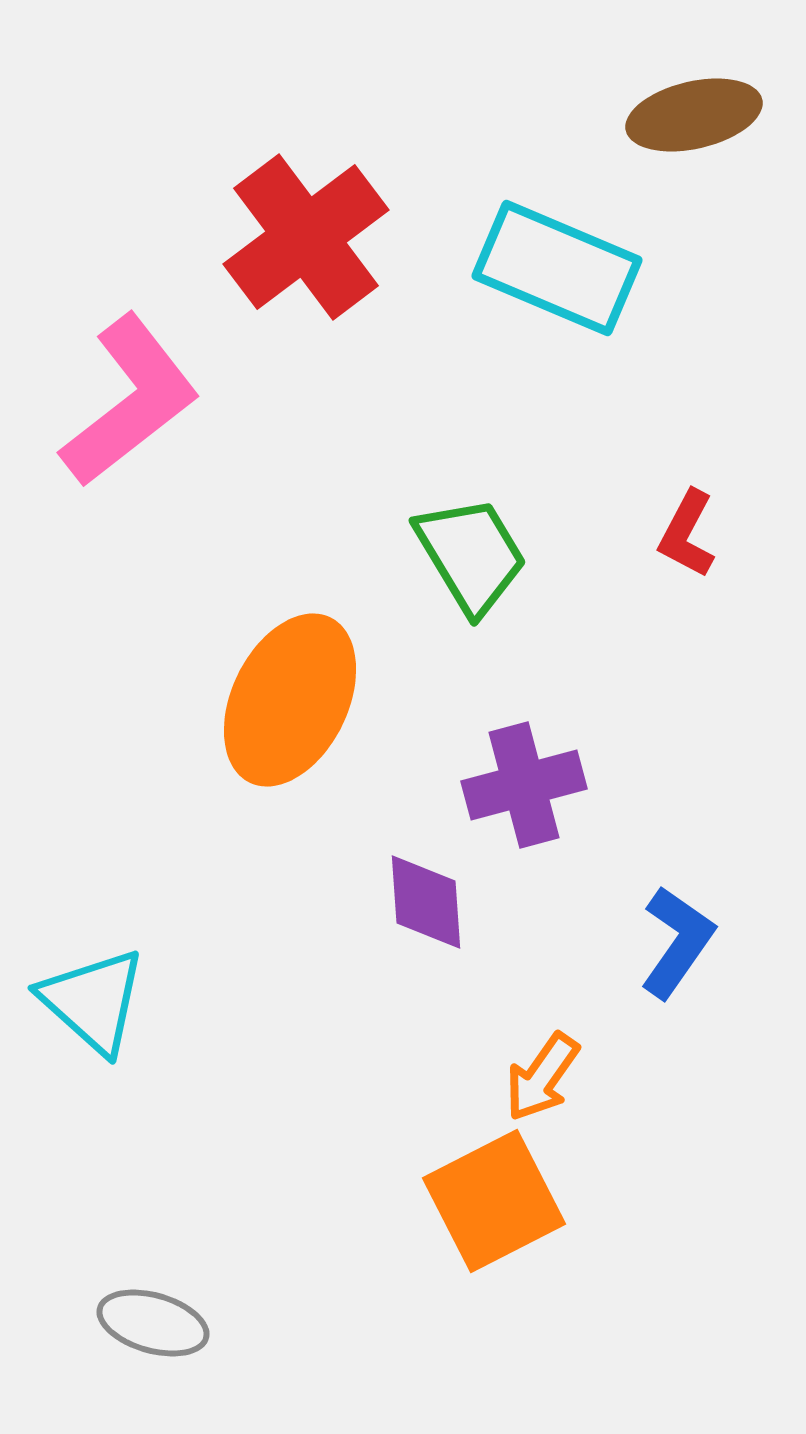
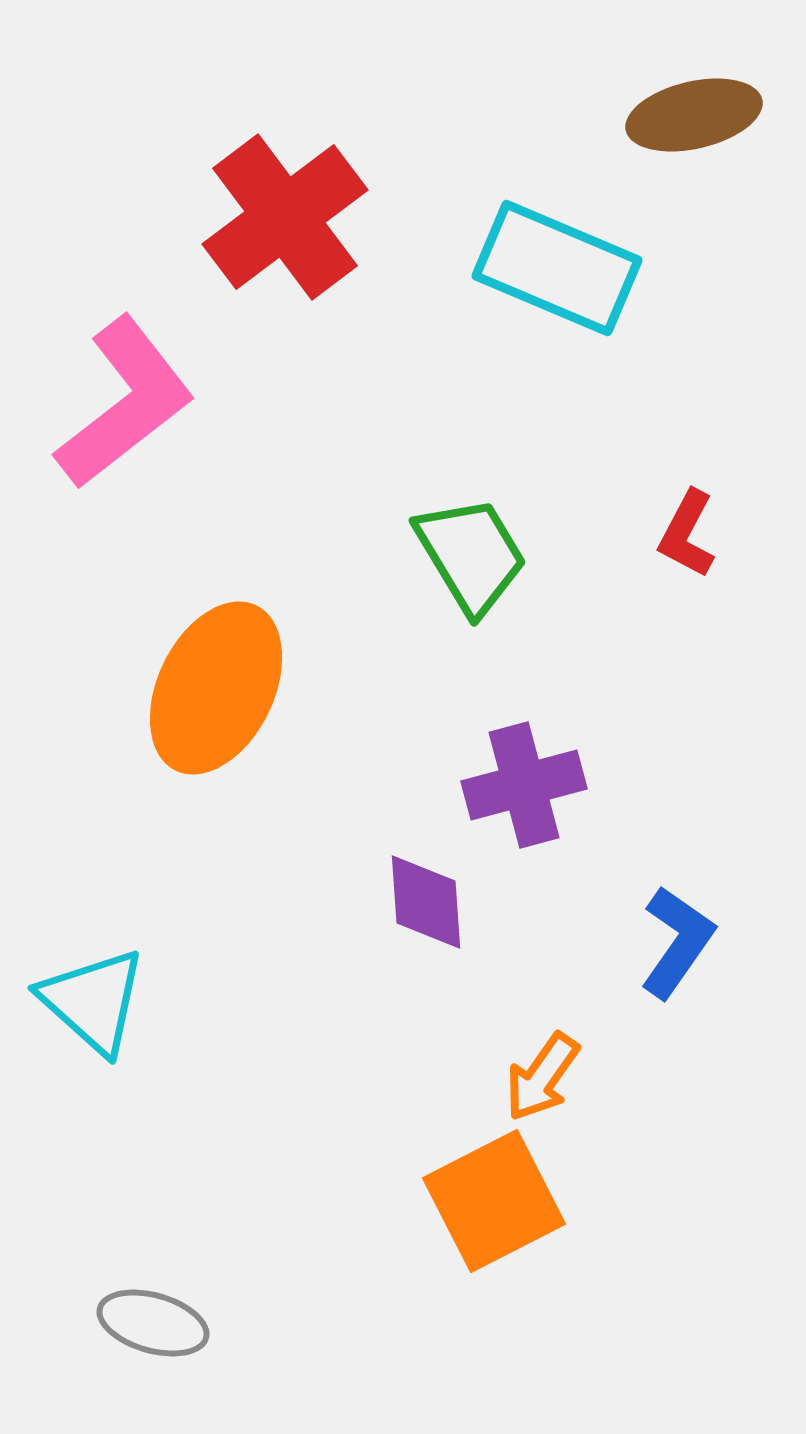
red cross: moved 21 px left, 20 px up
pink L-shape: moved 5 px left, 2 px down
orange ellipse: moved 74 px left, 12 px up
